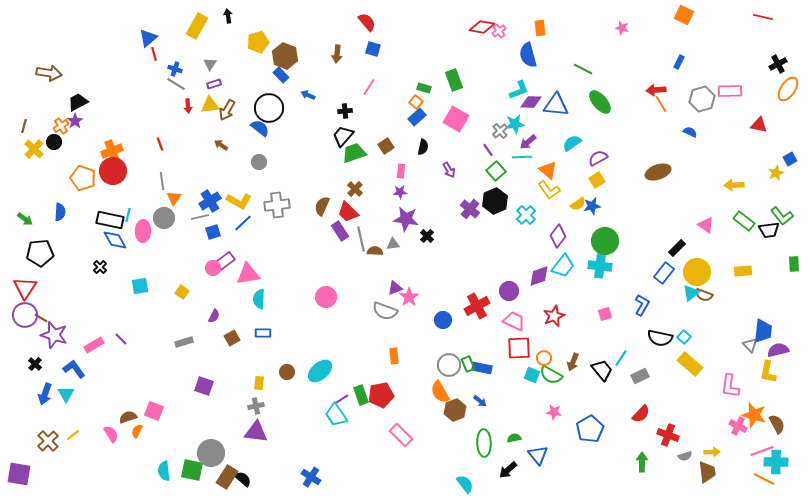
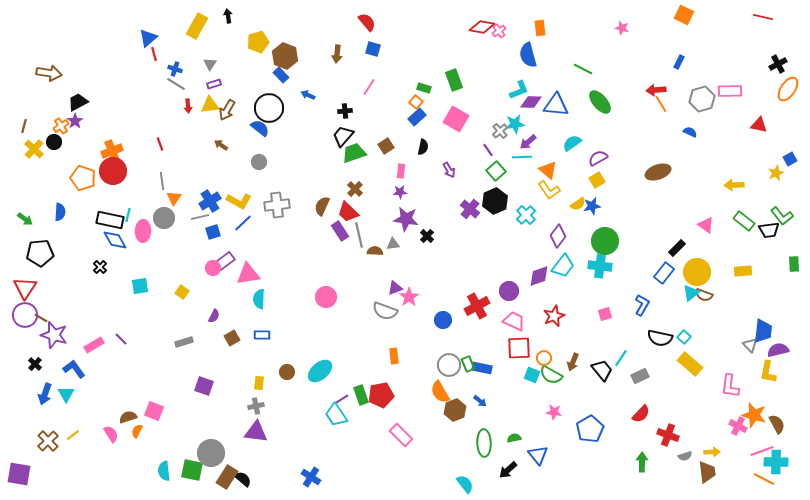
gray line at (361, 239): moved 2 px left, 4 px up
blue rectangle at (263, 333): moved 1 px left, 2 px down
